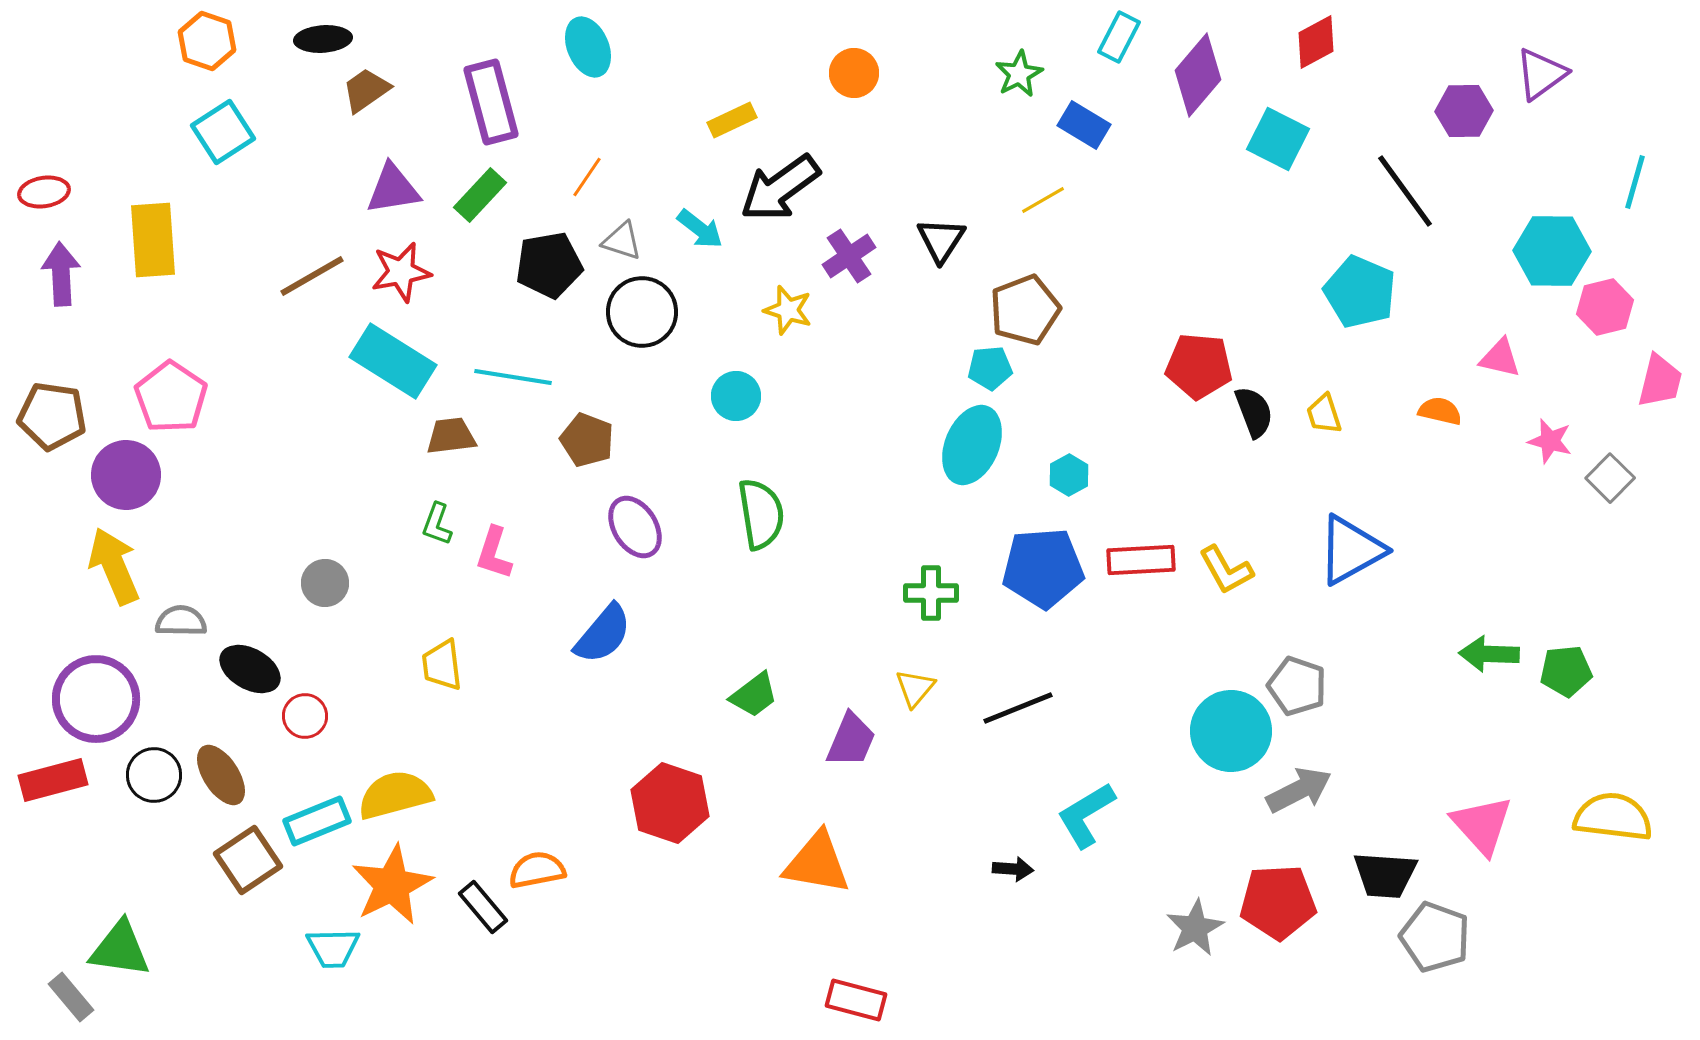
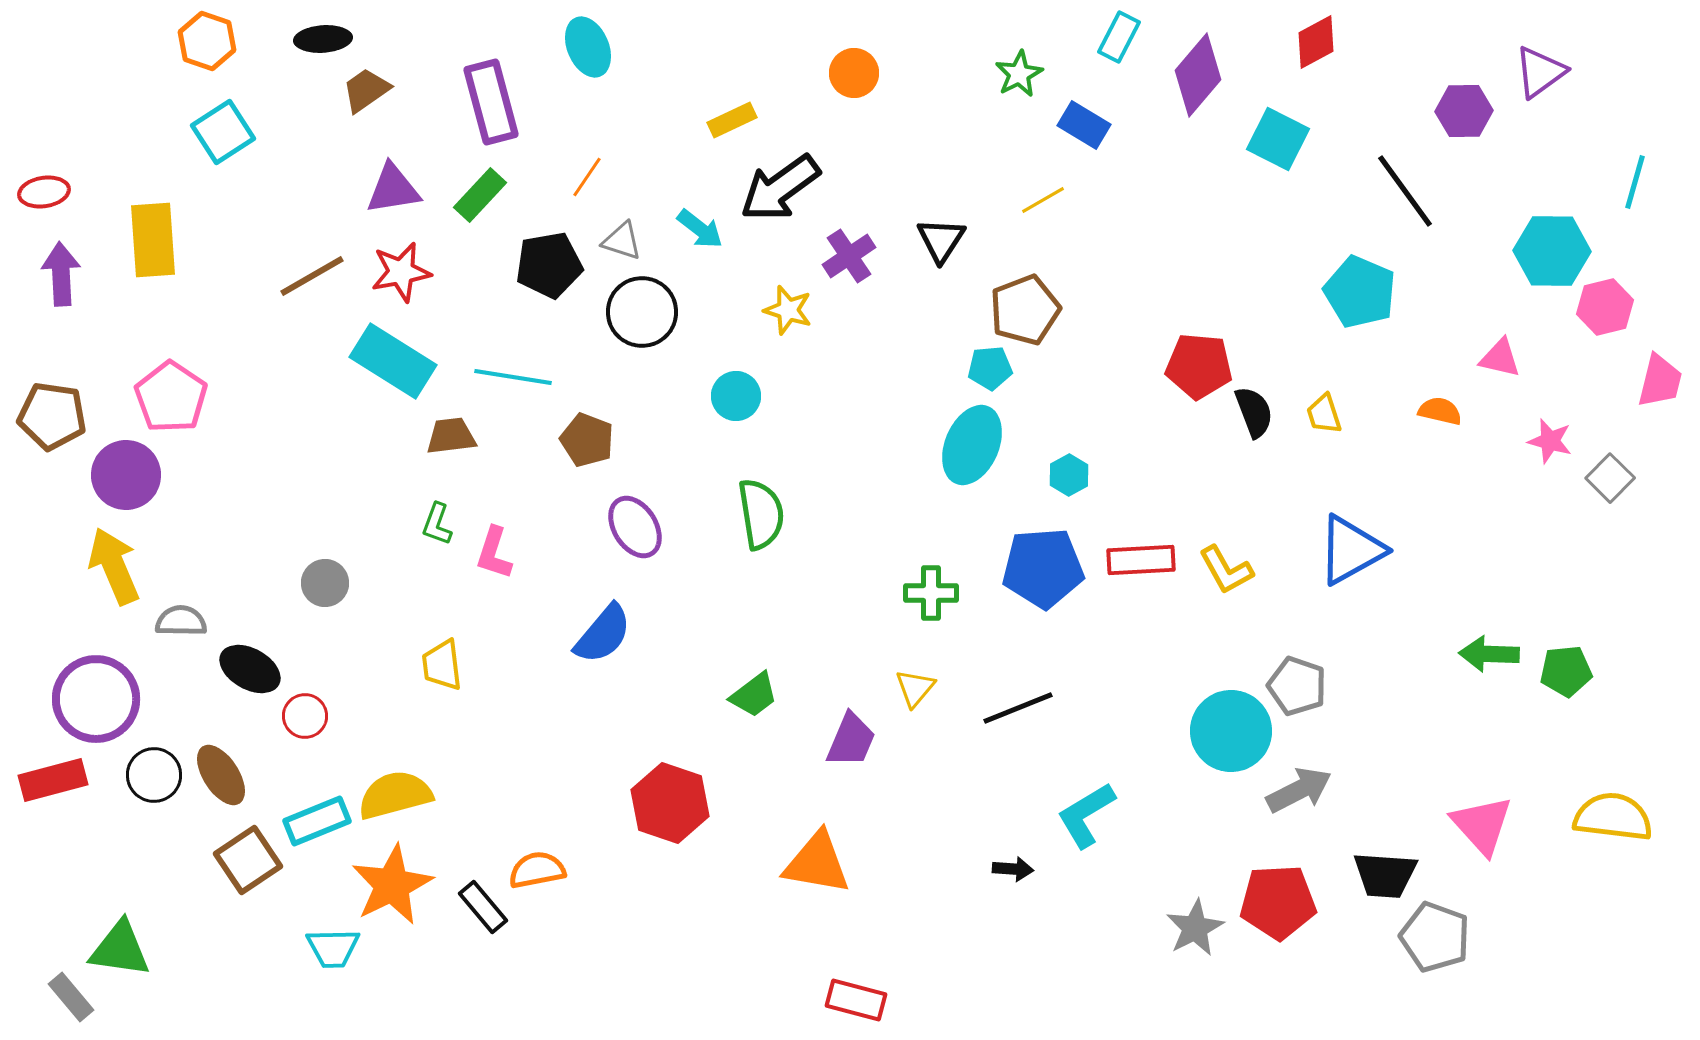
purple triangle at (1541, 74): moved 1 px left, 2 px up
